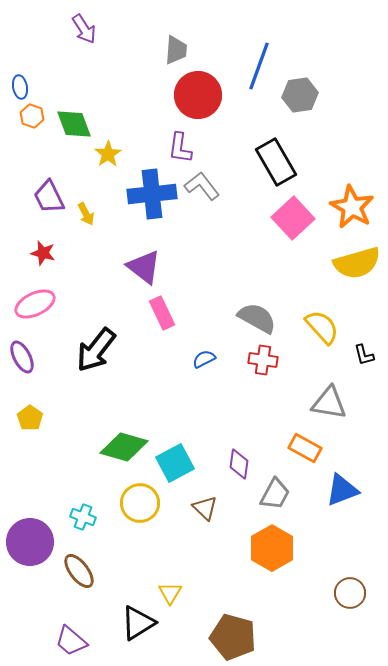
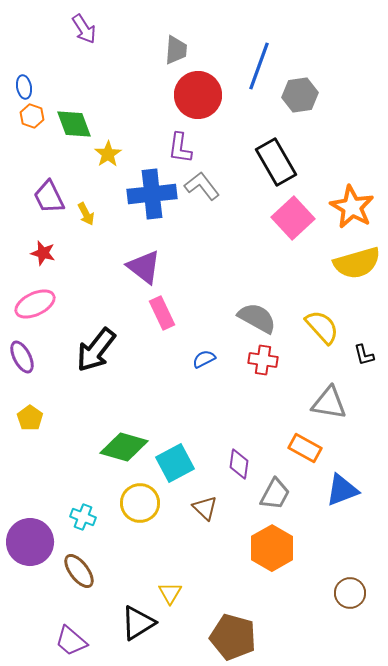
blue ellipse at (20, 87): moved 4 px right
